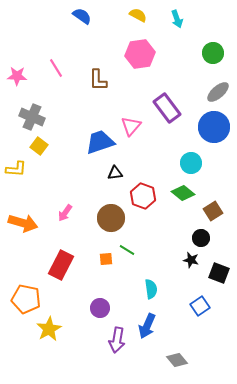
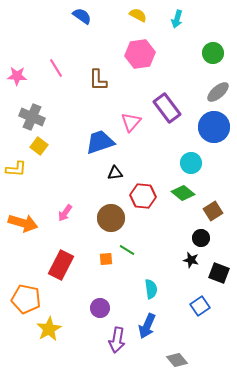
cyan arrow: rotated 36 degrees clockwise
pink triangle: moved 4 px up
red hexagon: rotated 15 degrees counterclockwise
